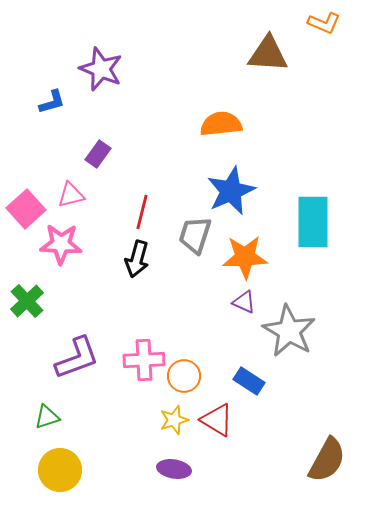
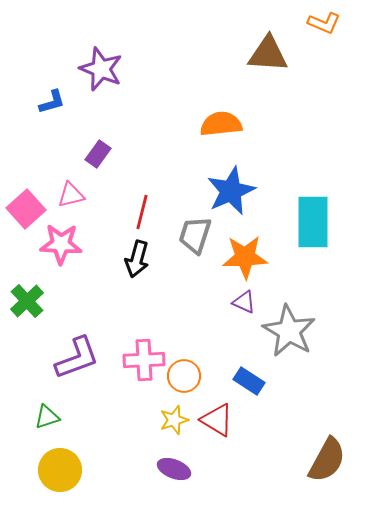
purple ellipse: rotated 12 degrees clockwise
